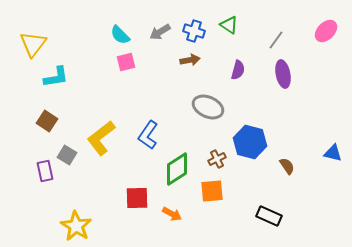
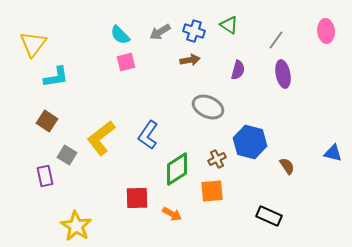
pink ellipse: rotated 50 degrees counterclockwise
purple rectangle: moved 5 px down
